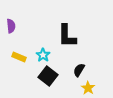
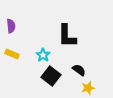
yellow rectangle: moved 7 px left, 3 px up
black semicircle: rotated 96 degrees clockwise
black square: moved 3 px right
yellow star: rotated 24 degrees clockwise
